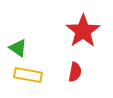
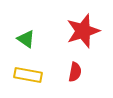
red star: rotated 16 degrees clockwise
green triangle: moved 8 px right, 9 px up
